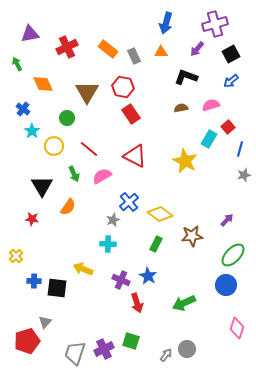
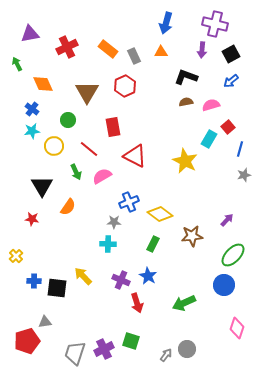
purple cross at (215, 24): rotated 30 degrees clockwise
purple arrow at (197, 49): moved 5 px right, 1 px down; rotated 35 degrees counterclockwise
red hexagon at (123, 87): moved 2 px right, 1 px up; rotated 25 degrees clockwise
brown semicircle at (181, 108): moved 5 px right, 6 px up
blue cross at (23, 109): moved 9 px right
red rectangle at (131, 114): moved 18 px left, 13 px down; rotated 24 degrees clockwise
green circle at (67, 118): moved 1 px right, 2 px down
cyan star at (32, 131): rotated 28 degrees clockwise
green arrow at (74, 174): moved 2 px right, 2 px up
blue cross at (129, 202): rotated 18 degrees clockwise
gray star at (113, 220): moved 1 px right, 2 px down; rotated 24 degrees clockwise
green rectangle at (156, 244): moved 3 px left
yellow arrow at (83, 269): moved 7 px down; rotated 24 degrees clockwise
blue circle at (226, 285): moved 2 px left
gray triangle at (45, 322): rotated 40 degrees clockwise
